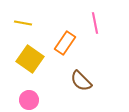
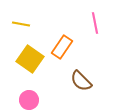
yellow line: moved 2 px left, 1 px down
orange rectangle: moved 3 px left, 4 px down
